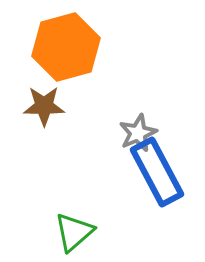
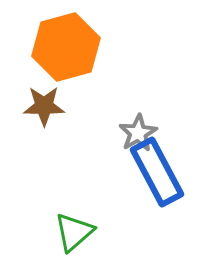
gray star: rotated 6 degrees counterclockwise
